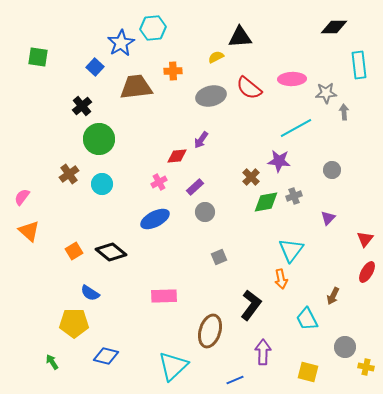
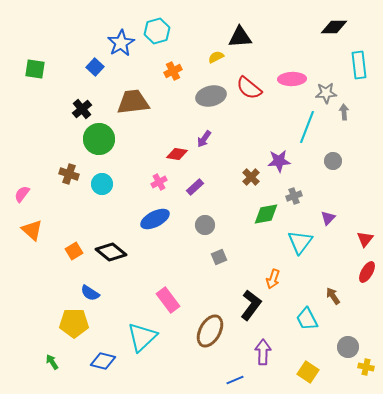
cyan hexagon at (153, 28): moved 4 px right, 3 px down; rotated 10 degrees counterclockwise
green square at (38, 57): moved 3 px left, 12 px down
orange cross at (173, 71): rotated 24 degrees counterclockwise
brown trapezoid at (136, 87): moved 3 px left, 15 px down
black cross at (82, 106): moved 3 px down
cyan line at (296, 128): moved 11 px right, 1 px up; rotated 40 degrees counterclockwise
purple arrow at (201, 140): moved 3 px right, 1 px up
red diamond at (177, 156): moved 2 px up; rotated 15 degrees clockwise
purple star at (279, 161): rotated 10 degrees counterclockwise
gray circle at (332, 170): moved 1 px right, 9 px up
brown cross at (69, 174): rotated 36 degrees counterclockwise
pink semicircle at (22, 197): moved 3 px up
green diamond at (266, 202): moved 12 px down
gray circle at (205, 212): moved 13 px down
orange triangle at (29, 231): moved 3 px right, 1 px up
cyan triangle at (291, 250): moved 9 px right, 8 px up
orange arrow at (281, 279): moved 8 px left; rotated 30 degrees clockwise
pink rectangle at (164, 296): moved 4 px right, 4 px down; rotated 55 degrees clockwise
brown arrow at (333, 296): rotated 120 degrees clockwise
brown ellipse at (210, 331): rotated 12 degrees clockwise
gray circle at (345, 347): moved 3 px right
blue diamond at (106, 356): moved 3 px left, 5 px down
cyan triangle at (173, 366): moved 31 px left, 29 px up
yellow square at (308, 372): rotated 20 degrees clockwise
